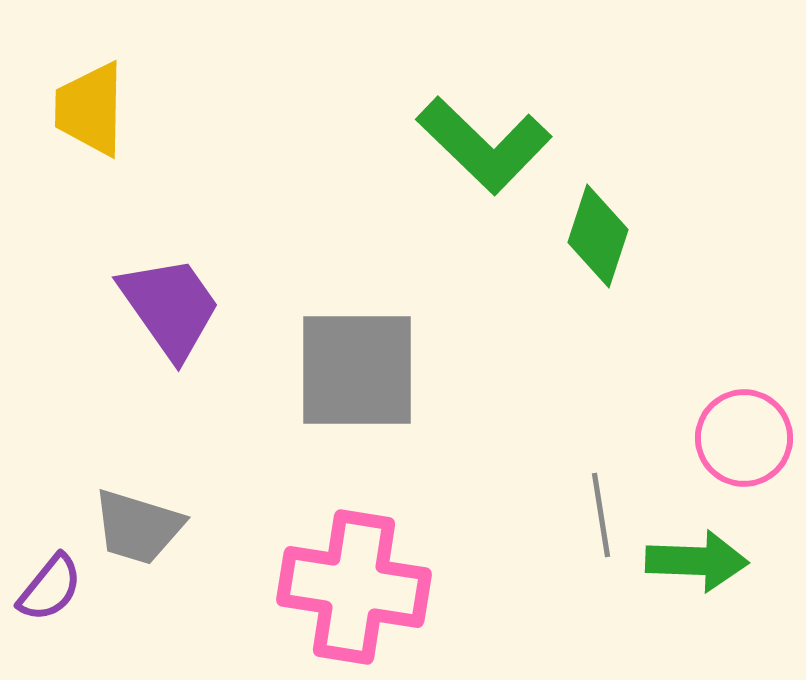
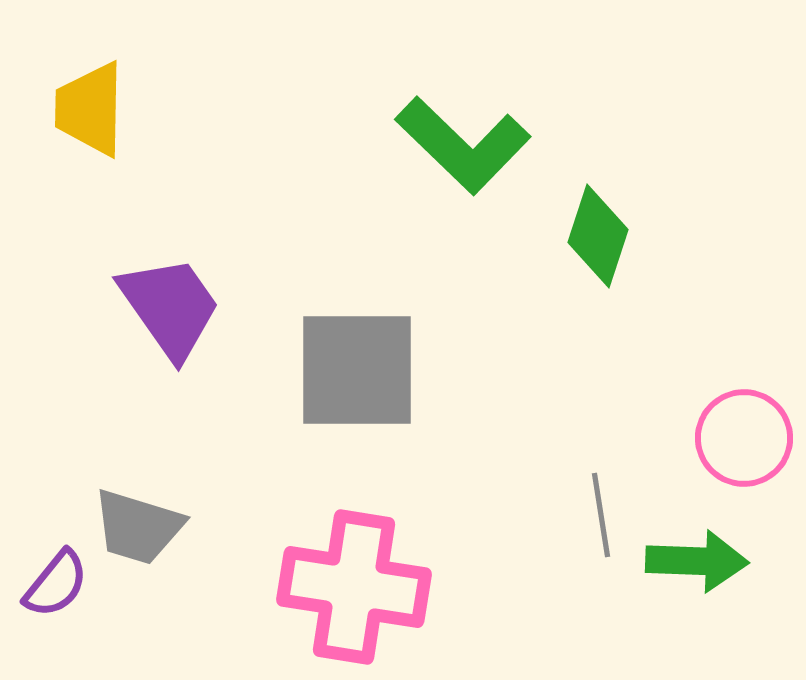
green L-shape: moved 21 px left
purple semicircle: moved 6 px right, 4 px up
